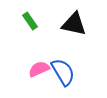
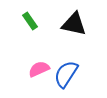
blue semicircle: moved 3 px right, 2 px down; rotated 116 degrees counterclockwise
